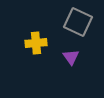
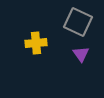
purple triangle: moved 10 px right, 3 px up
